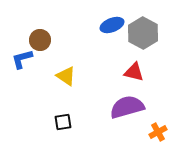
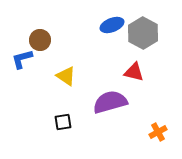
purple semicircle: moved 17 px left, 5 px up
